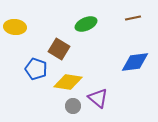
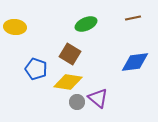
brown square: moved 11 px right, 5 px down
gray circle: moved 4 px right, 4 px up
